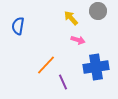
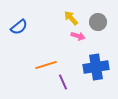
gray circle: moved 11 px down
blue semicircle: moved 1 px right, 1 px down; rotated 138 degrees counterclockwise
pink arrow: moved 4 px up
orange line: rotated 30 degrees clockwise
